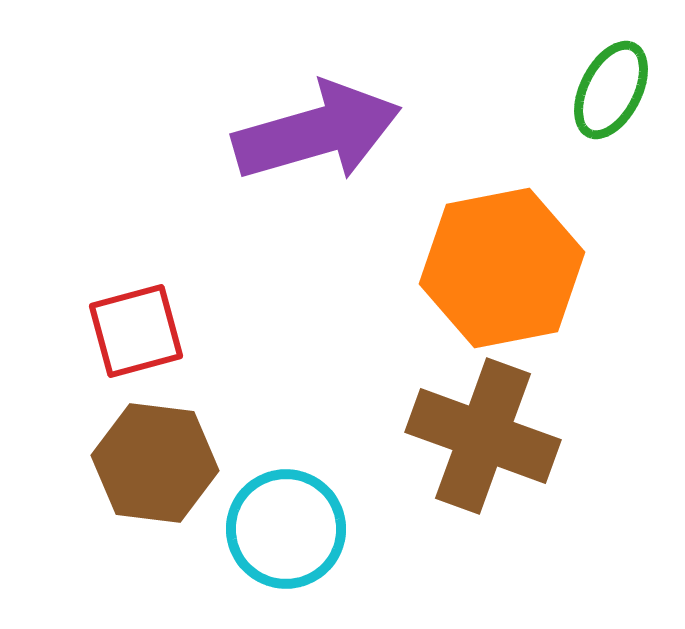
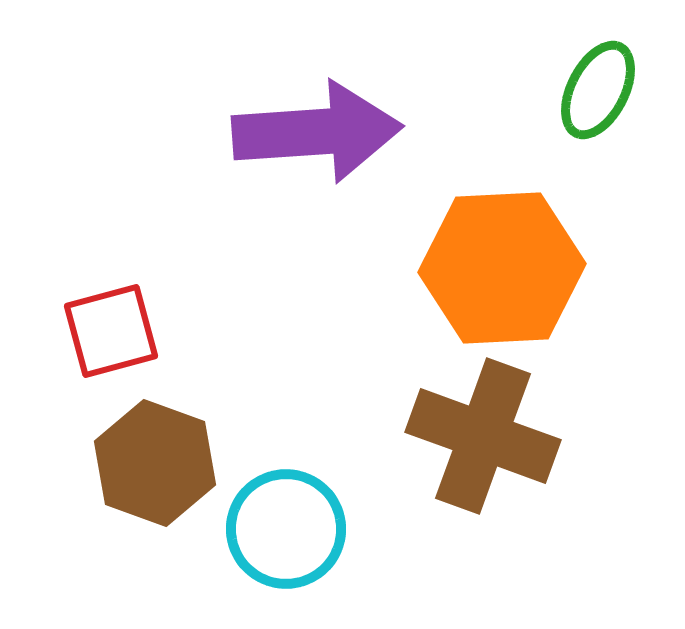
green ellipse: moved 13 px left
purple arrow: rotated 12 degrees clockwise
orange hexagon: rotated 8 degrees clockwise
red square: moved 25 px left
brown hexagon: rotated 13 degrees clockwise
